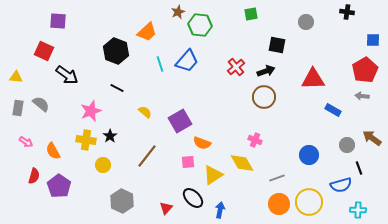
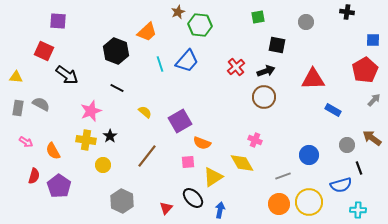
green square at (251, 14): moved 7 px right, 3 px down
gray arrow at (362, 96): moved 12 px right, 4 px down; rotated 128 degrees clockwise
gray semicircle at (41, 104): rotated 12 degrees counterclockwise
yellow triangle at (213, 175): moved 2 px down
gray line at (277, 178): moved 6 px right, 2 px up
